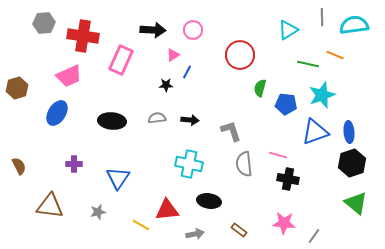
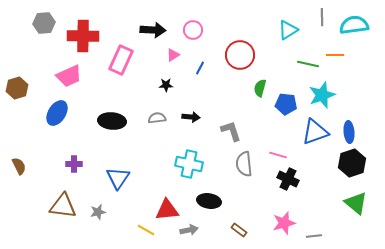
red cross at (83, 36): rotated 8 degrees counterclockwise
orange line at (335, 55): rotated 24 degrees counterclockwise
blue line at (187, 72): moved 13 px right, 4 px up
black arrow at (190, 120): moved 1 px right, 3 px up
black cross at (288, 179): rotated 15 degrees clockwise
brown triangle at (50, 206): moved 13 px right
pink star at (284, 223): rotated 20 degrees counterclockwise
yellow line at (141, 225): moved 5 px right, 5 px down
gray arrow at (195, 234): moved 6 px left, 4 px up
gray line at (314, 236): rotated 49 degrees clockwise
